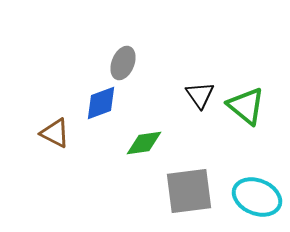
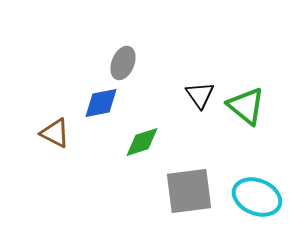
blue diamond: rotated 9 degrees clockwise
green diamond: moved 2 px left, 1 px up; rotated 9 degrees counterclockwise
